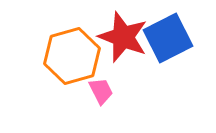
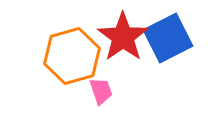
red star: rotated 15 degrees clockwise
pink trapezoid: rotated 8 degrees clockwise
